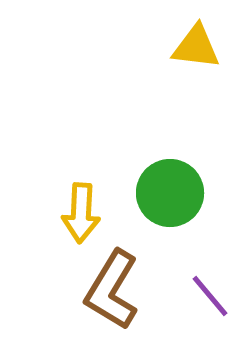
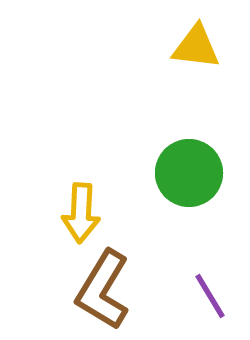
green circle: moved 19 px right, 20 px up
brown L-shape: moved 9 px left
purple line: rotated 9 degrees clockwise
